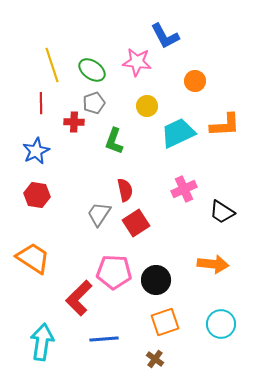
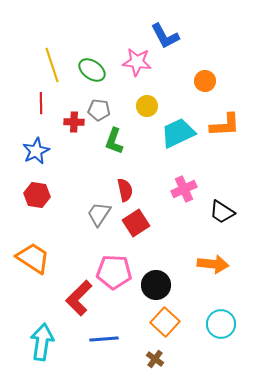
orange circle: moved 10 px right
gray pentagon: moved 5 px right, 7 px down; rotated 25 degrees clockwise
black circle: moved 5 px down
orange square: rotated 28 degrees counterclockwise
